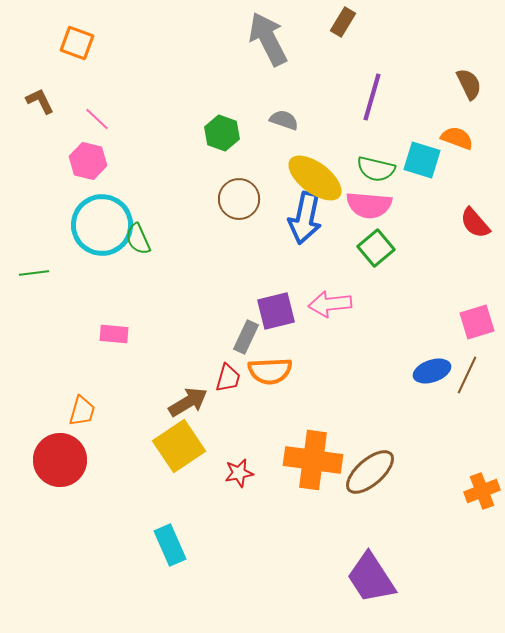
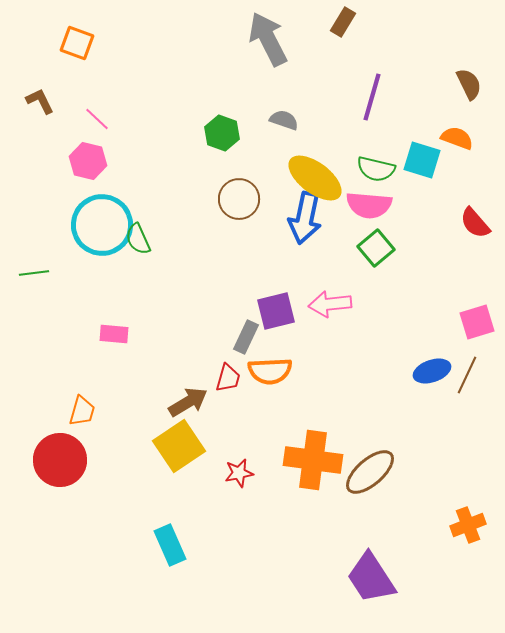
orange cross at (482, 491): moved 14 px left, 34 px down
